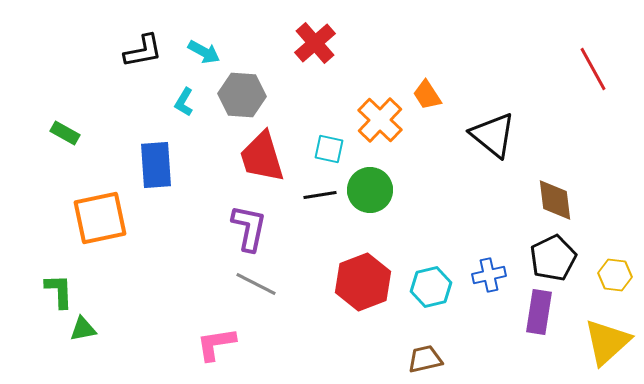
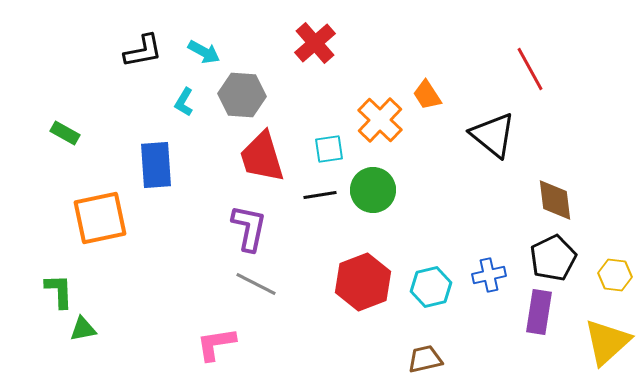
red line: moved 63 px left
cyan square: rotated 20 degrees counterclockwise
green circle: moved 3 px right
